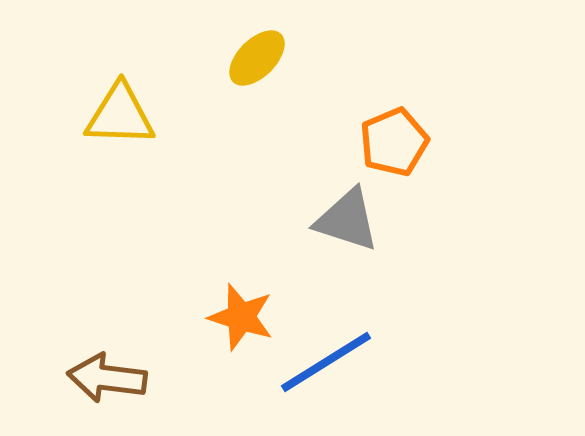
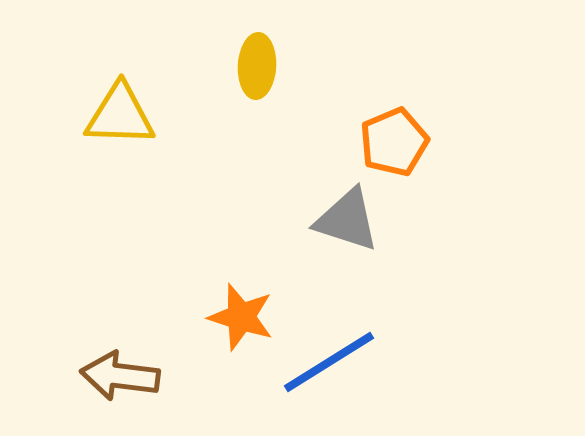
yellow ellipse: moved 8 px down; rotated 42 degrees counterclockwise
blue line: moved 3 px right
brown arrow: moved 13 px right, 2 px up
